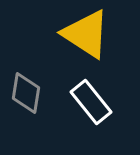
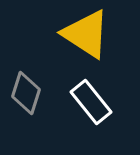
gray diamond: rotated 9 degrees clockwise
